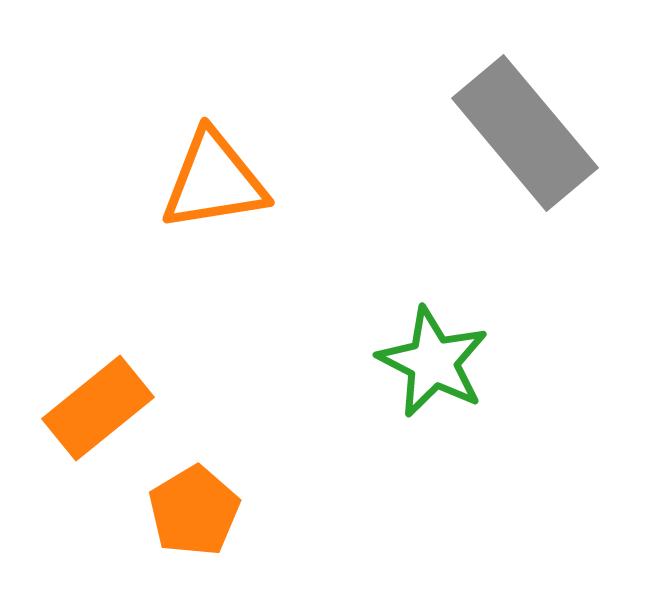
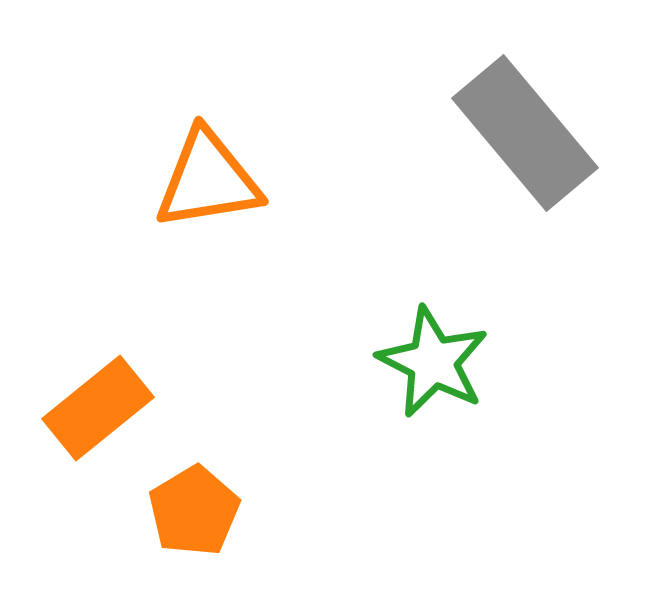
orange triangle: moved 6 px left, 1 px up
